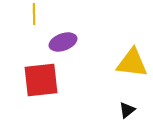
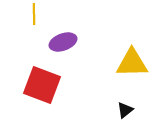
yellow triangle: rotated 8 degrees counterclockwise
red square: moved 1 px right, 5 px down; rotated 27 degrees clockwise
black triangle: moved 2 px left
